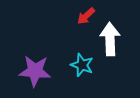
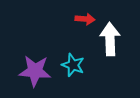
red arrow: moved 1 px left, 3 px down; rotated 132 degrees counterclockwise
cyan star: moved 9 px left
